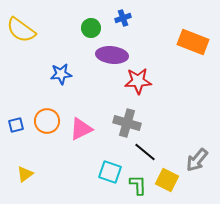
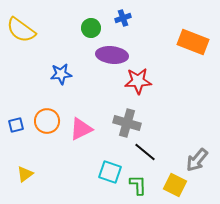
yellow square: moved 8 px right, 5 px down
